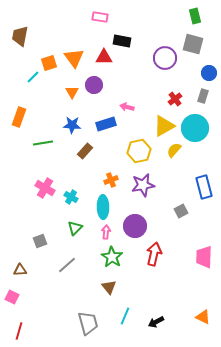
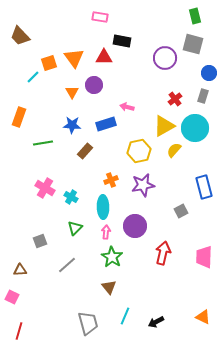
brown trapezoid at (20, 36): rotated 55 degrees counterclockwise
red arrow at (154, 254): moved 9 px right, 1 px up
